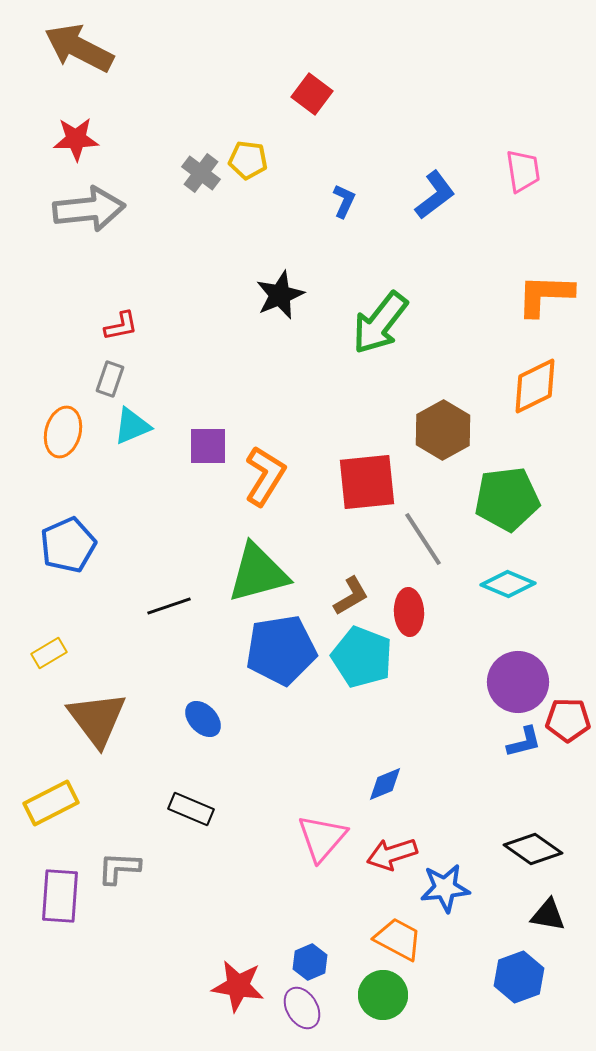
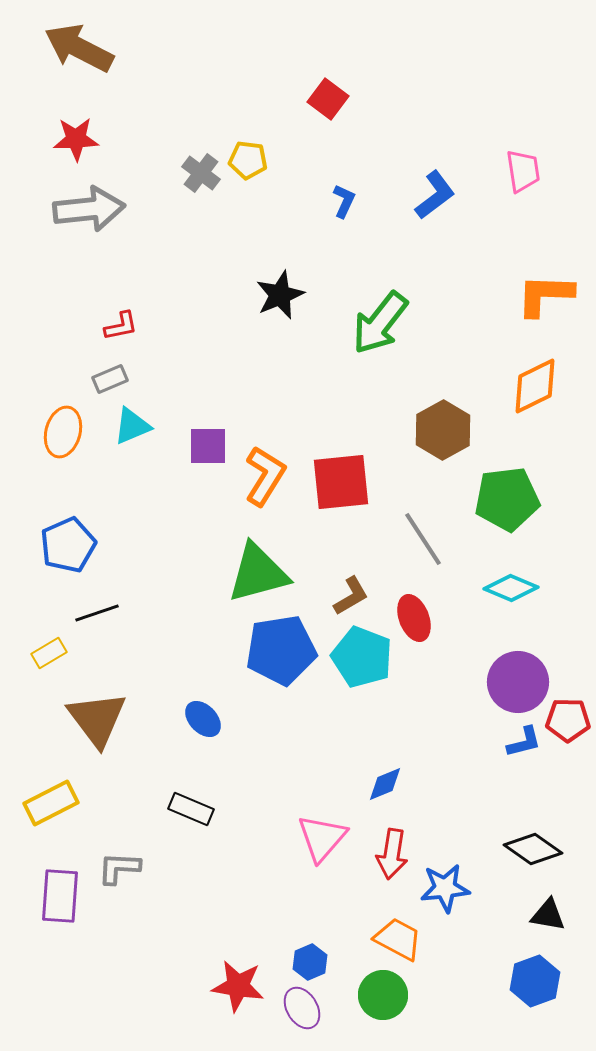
red square at (312, 94): moved 16 px right, 5 px down
gray rectangle at (110, 379): rotated 48 degrees clockwise
red square at (367, 482): moved 26 px left
cyan diamond at (508, 584): moved 3 px right, 4 px down
black line at (169, 606): moved 72 px left, 7 px down
red ellipse at (409, 612): moved 5 px right, 6 px down; rotated 18 degrees counterclockwise
red arrow at (392, 854): rotated 63 degrees counterclockwise
blue hexagon at (519, 977): moved 16 px right, 4 px down
